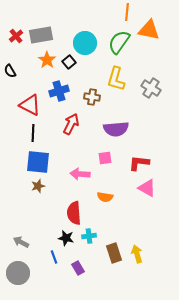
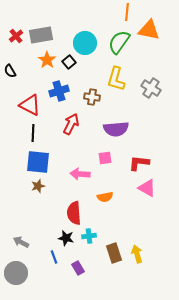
orange semicircle: rotated 21 degrees counterclockwise
gray circle: moved 2 px left
